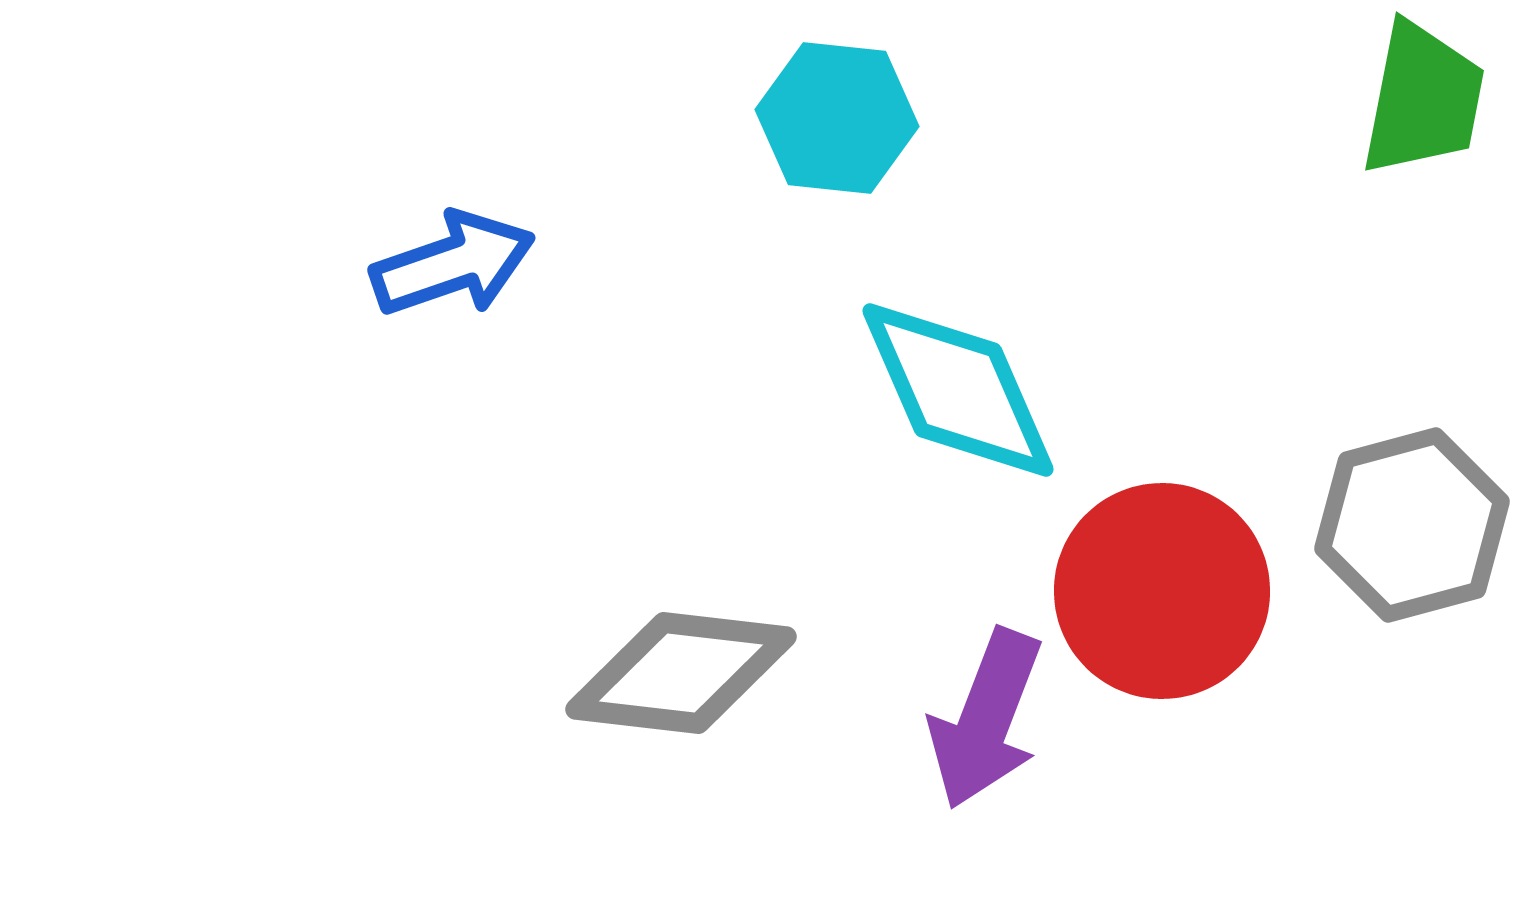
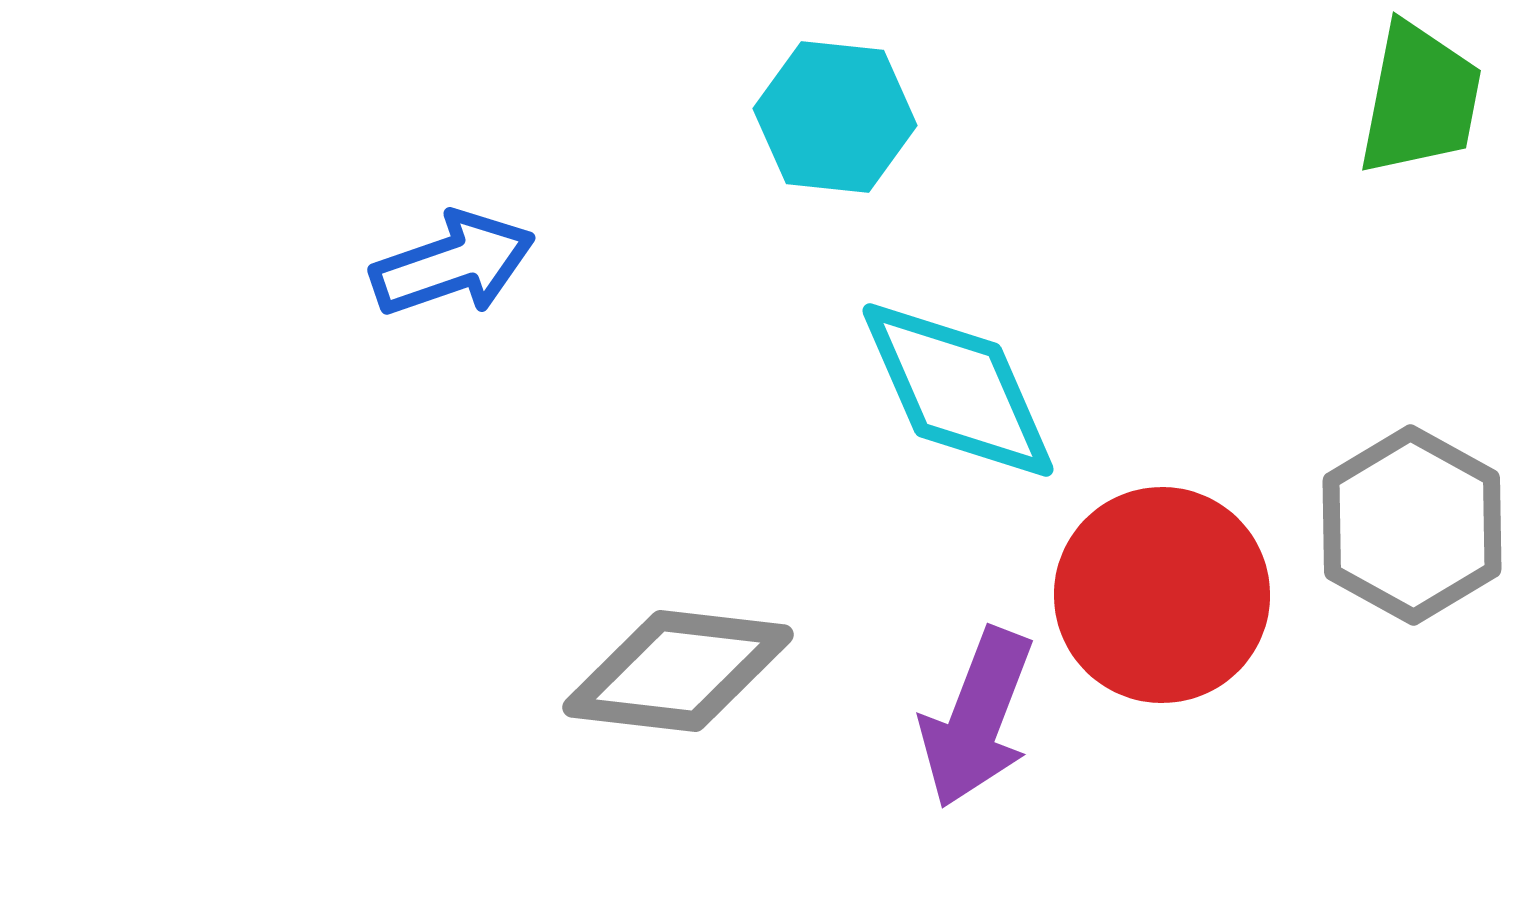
green trapezoid: moved 3 px left
cyan hexagon: moved 2 px left, 1 px up
gray hexagon: rotated 16 degrees counterclockwise
red circle: moved 4 px down
gray diamond: moved 3 px left, 2 px up
purple arrow: moved 9 px left, 1 px up
